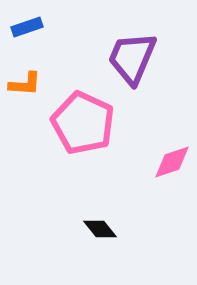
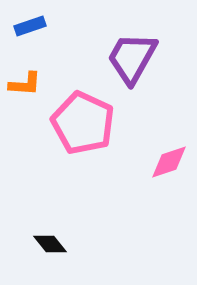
blue rectangle: moved 3 px right, 1 px up
purple trapezoid: rotated 6 degrees clockwise
pink diamond: moved 3 px left
black diamond: moved 50 px left, 15 px down
